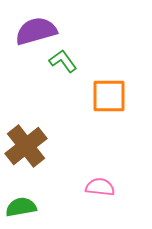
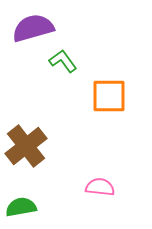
purple semicircle: moved 3 px left, 3 px up
